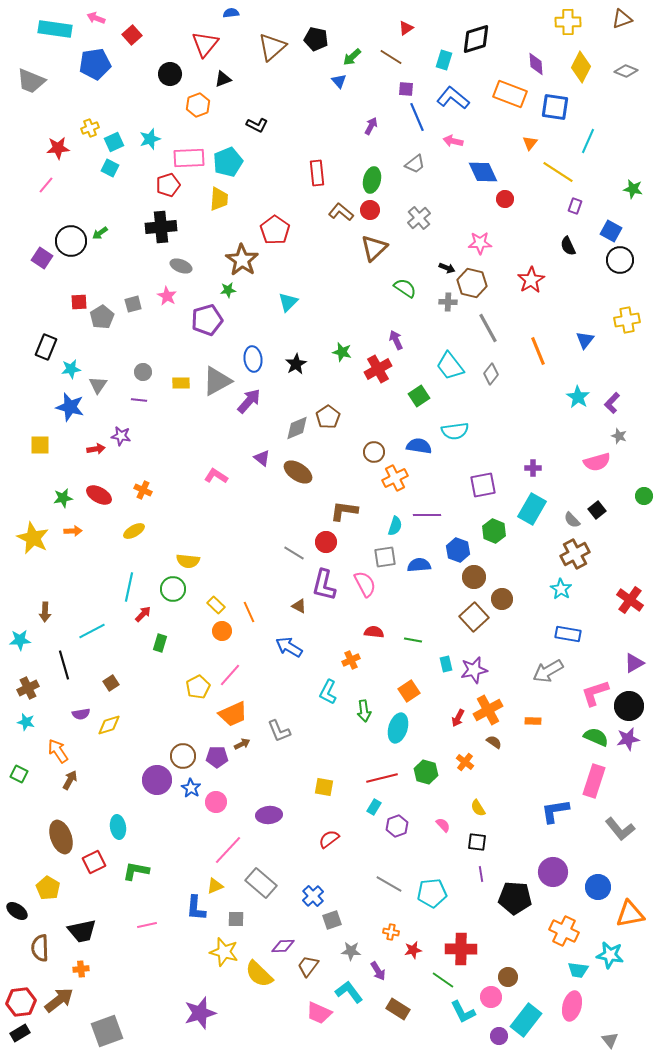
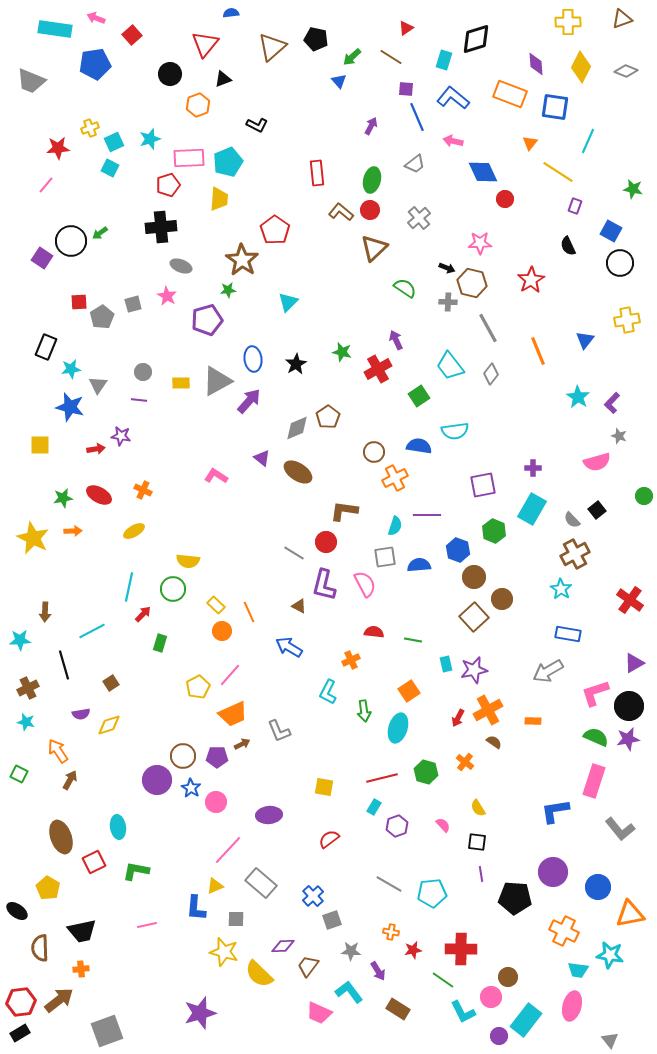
black circle at (620, 260): moved 3 px down
